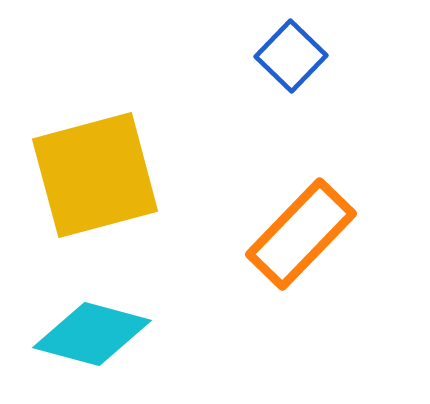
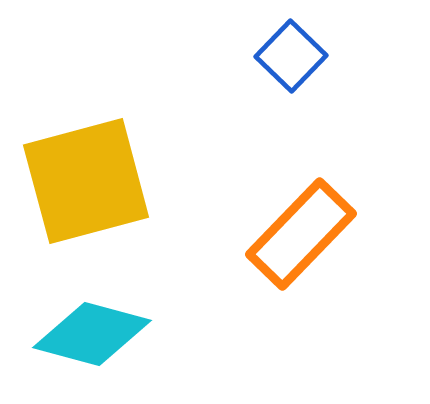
yellow square: moved 9 px left, 6 px down
